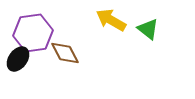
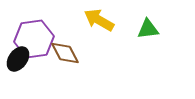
yellow arrow: moved 12 px left
green triangle: rotated 45 degrees counterclockwise
purple hexagon: moved 1 px right, 6 px down
